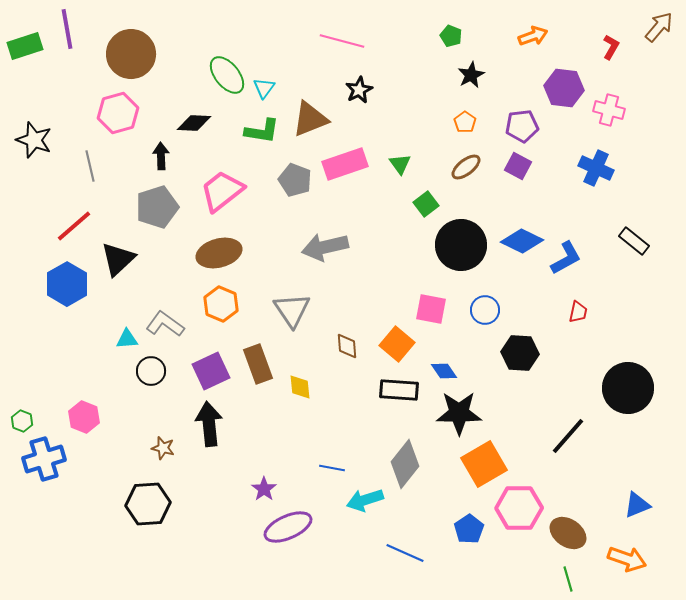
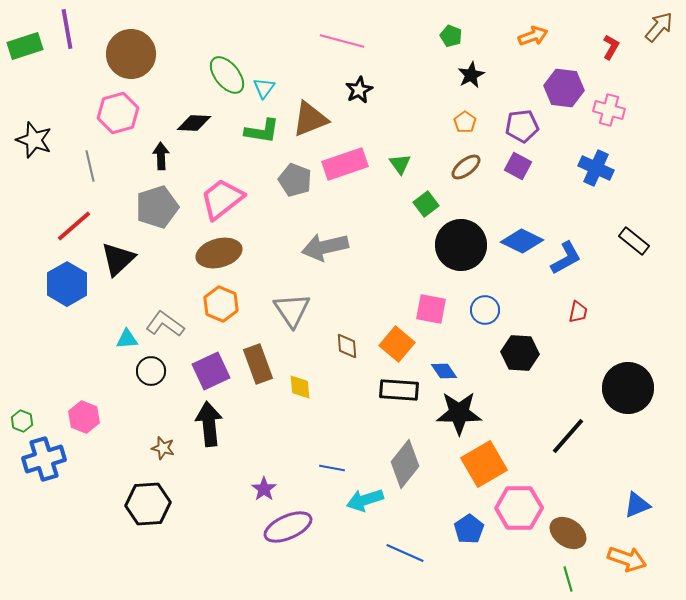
pink trapezoid at (222, 191): moved 8 px down
